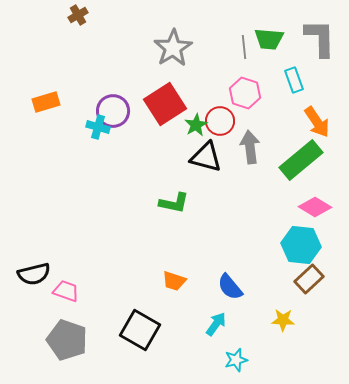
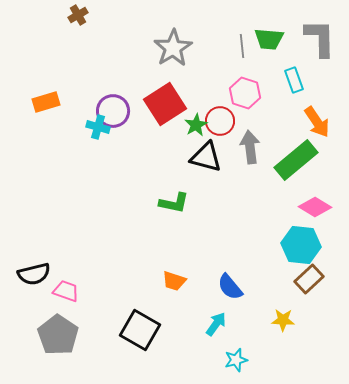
gray line: moved 2 px left, 1 px up
green rectangle: moved 5 px left
gray pentagon: moved 9 px left, 5 px up; rotated 15 degrees clockwise
